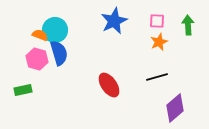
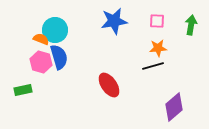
blue star: rotated 16 degrees clockwise
green arrow: moved 3 px right; rotated 12 degrees clockwise
orange semicircle: moved 1 px right, 4 px down
orange star: moved 1 px left, 6 px down; rotated 18 degrees clockwise
blue semicircle: moved 4 px down
pink hexagon: moved 4 px right, 3 px down
black line: moved 4 px left, 11 px up
purple diamond: moved 1 px left, 1 px up
